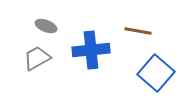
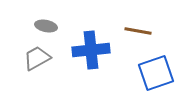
gray ellipse: rotated 10 degrees counterclockwise
blue square: rotated 30 degrees clockwise
